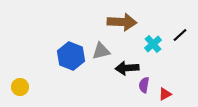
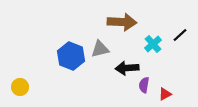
gray triangle: moved 1 px left, 2 px up
